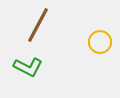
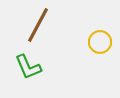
green L-shape: rotated 40 degrees clockwise
